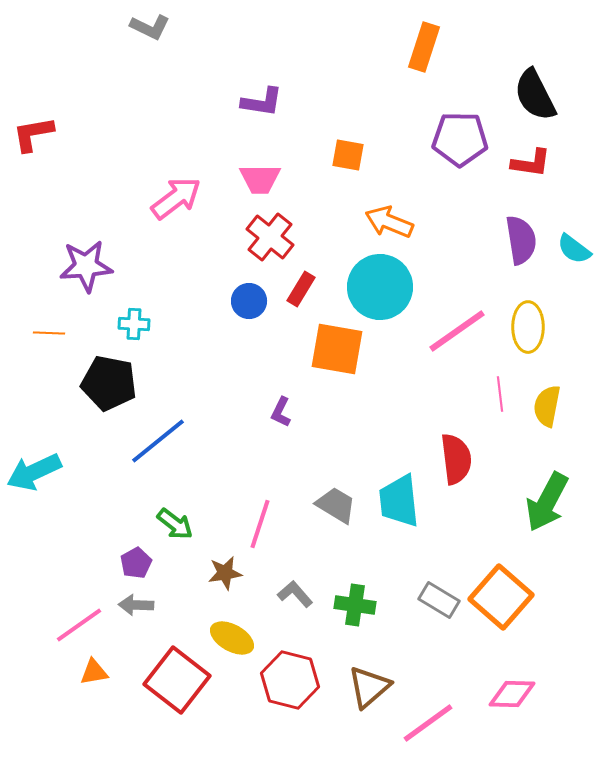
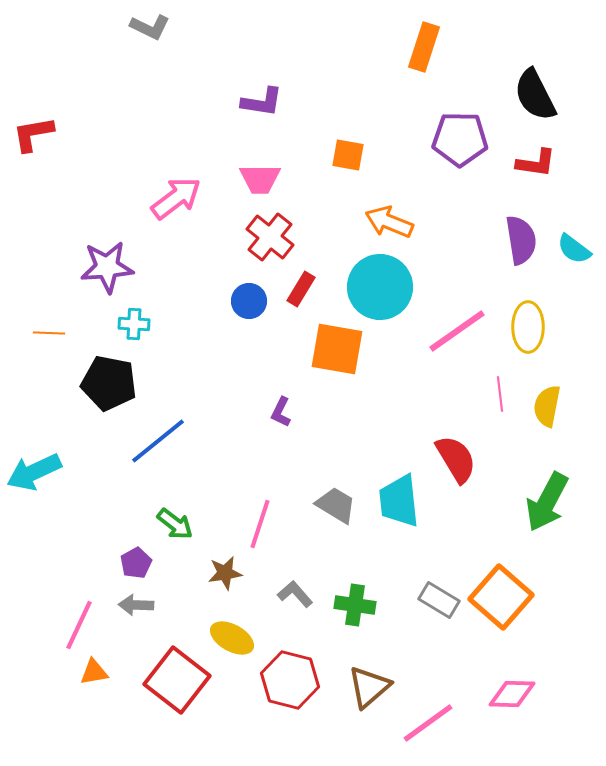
red L-shape at (531, 163): moved 5 px right
purple star at (86, 266): moved 21 px right, 1 px down
red semicircle at (456, 459): rotated 24 degrees counterclockwise
pink line at (79, 625): rotated 30 degrees counterclockwise
